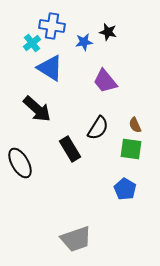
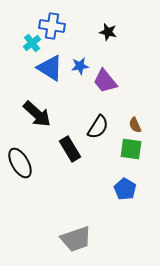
blue star: moved 4 px left, 24 px down
black arrow: moved 5 px down
black semicircle: moved 1 px up
